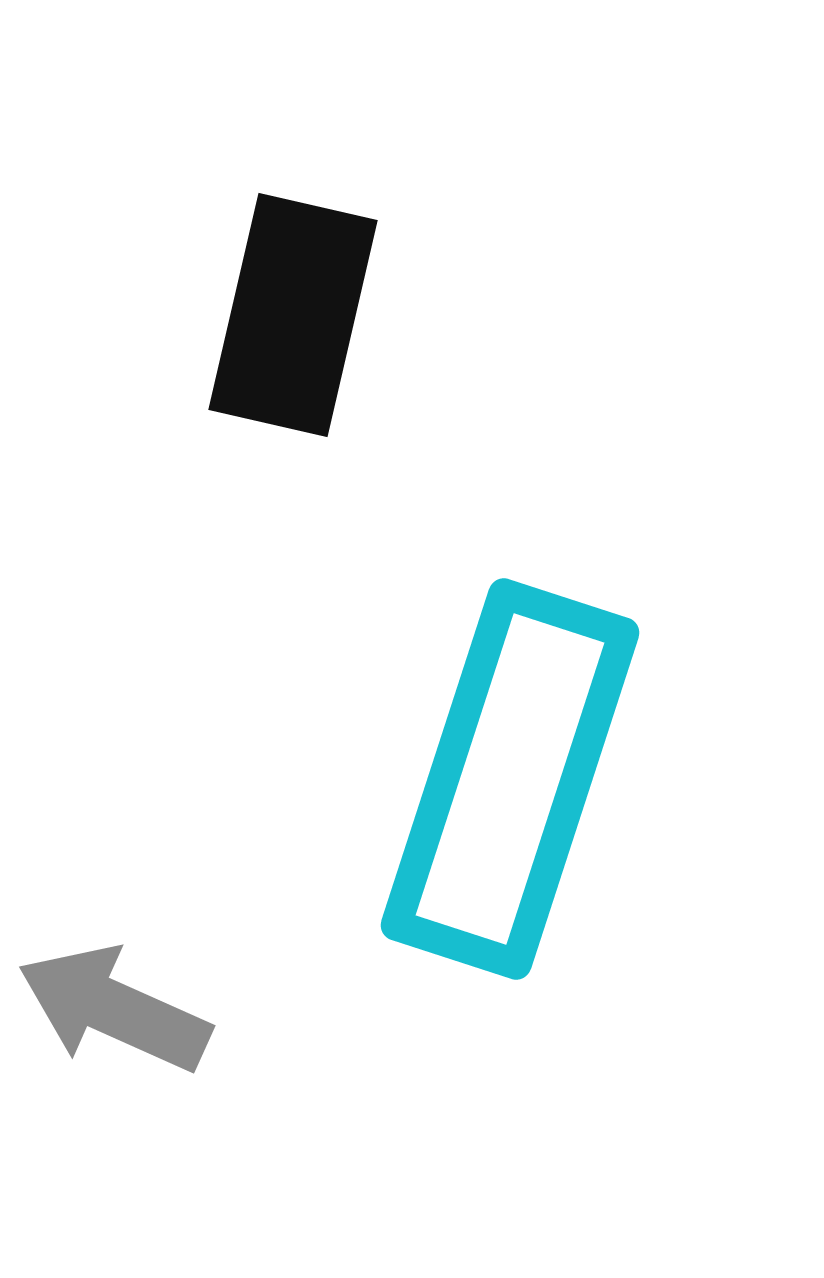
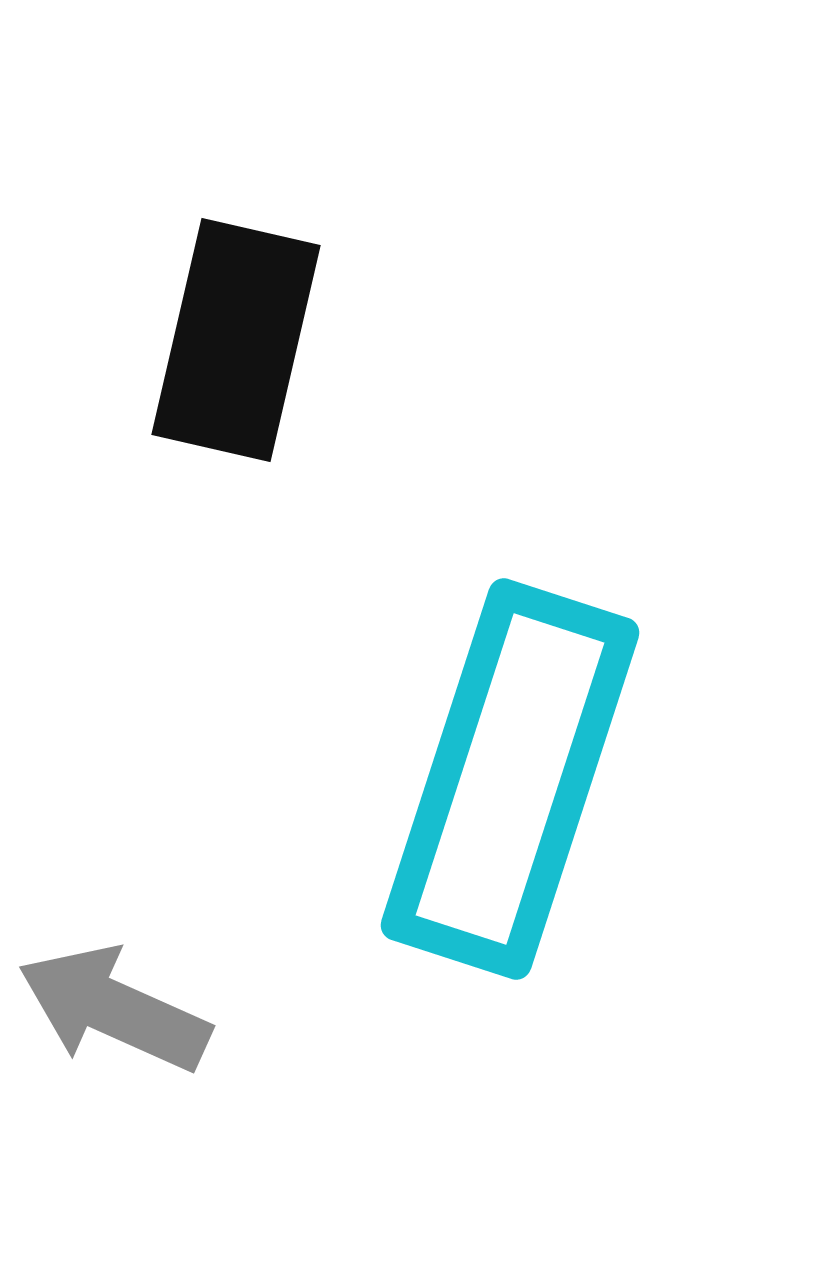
black rectangle: moved 57 px left, 25 px down
